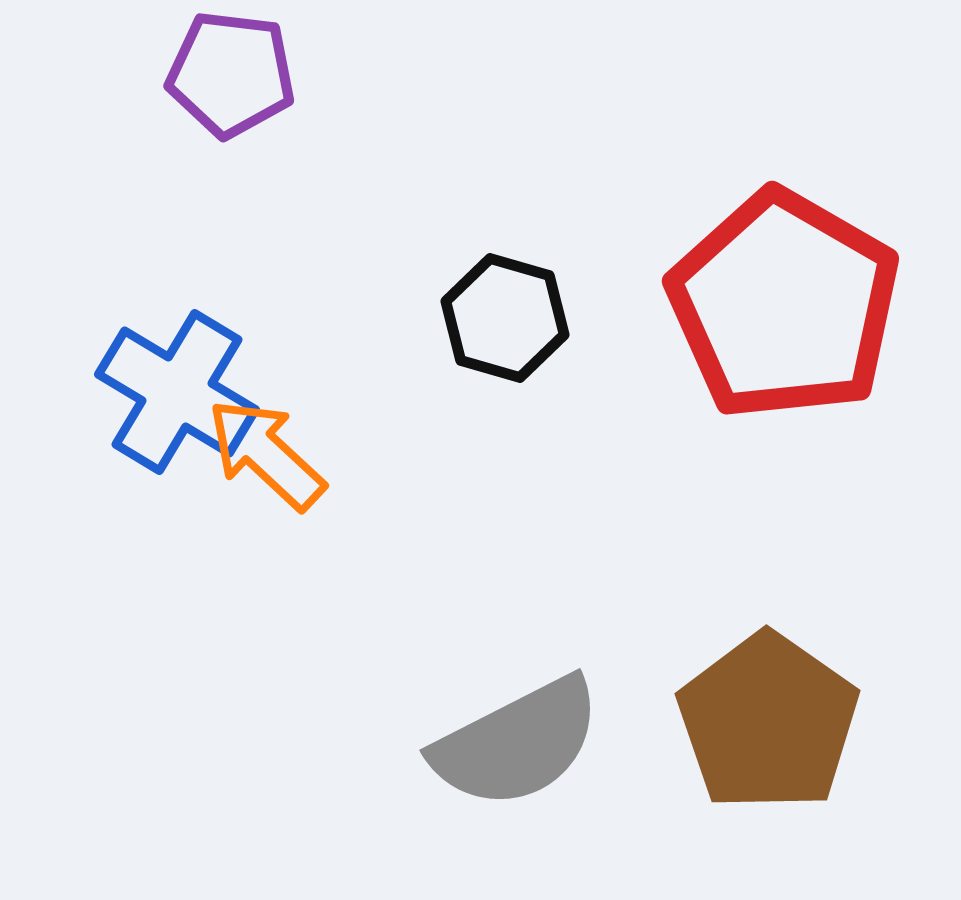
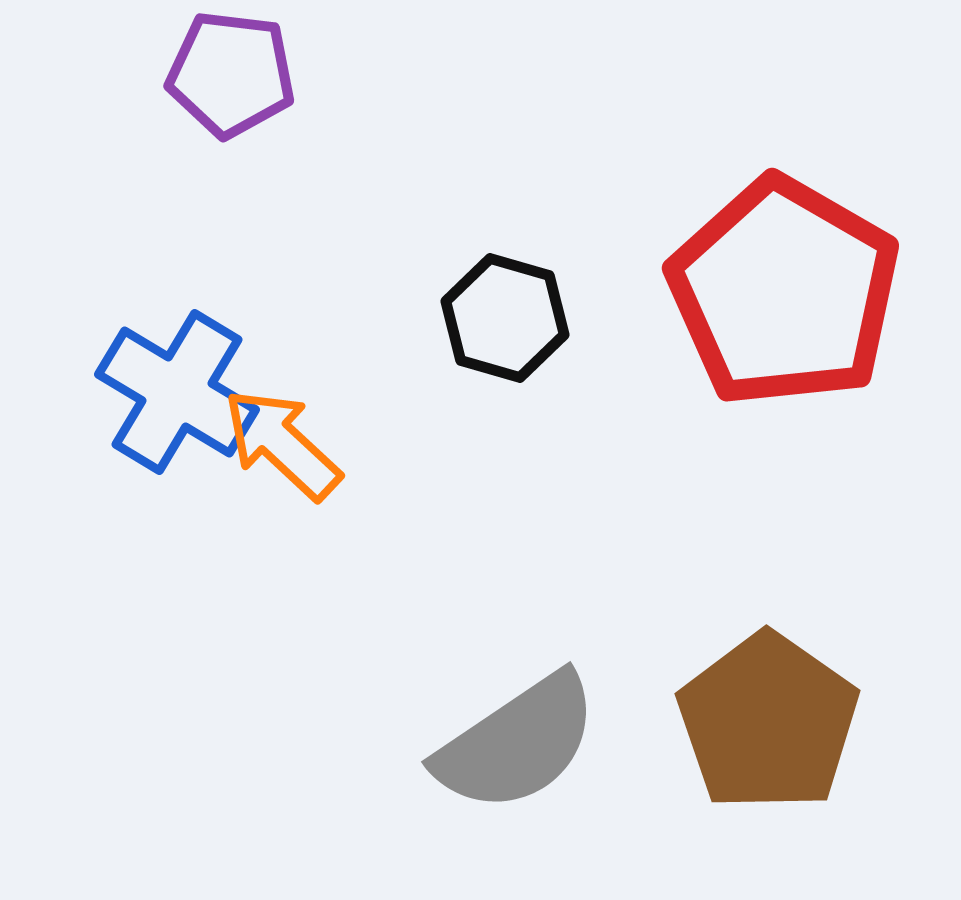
red pentagon: moved 13 px up
orange arrow: moved 16 px right, 10 px up
gray semicircle: rotated 7 degrees counterclockwise
